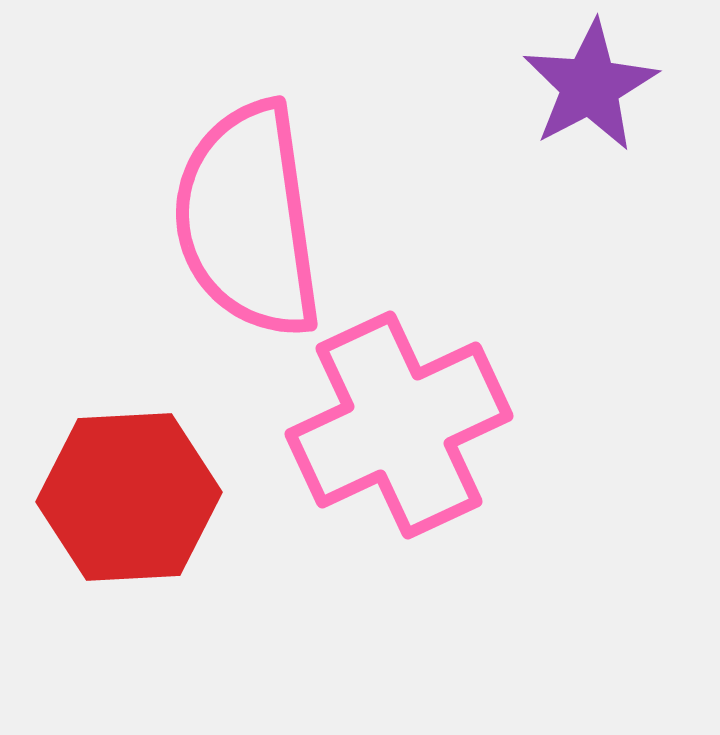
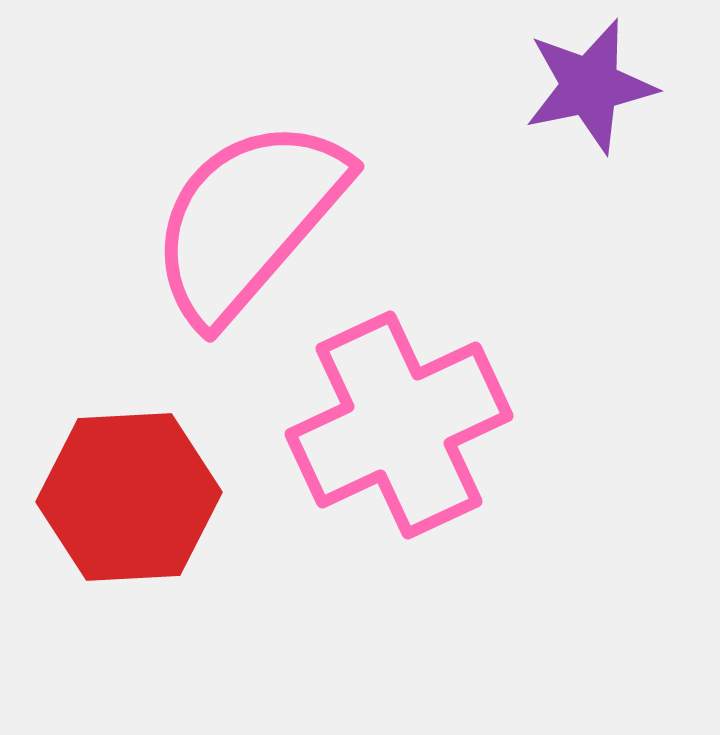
purple star: rotated 16 degrees clockwise
pink semicircle: rotated 49 degrees clockwise
